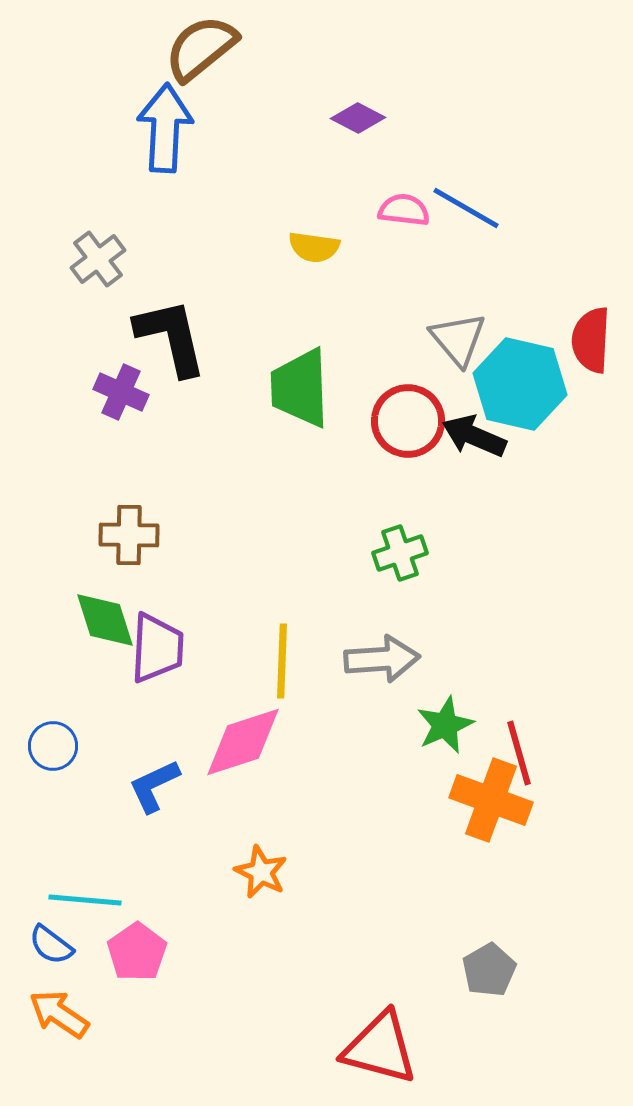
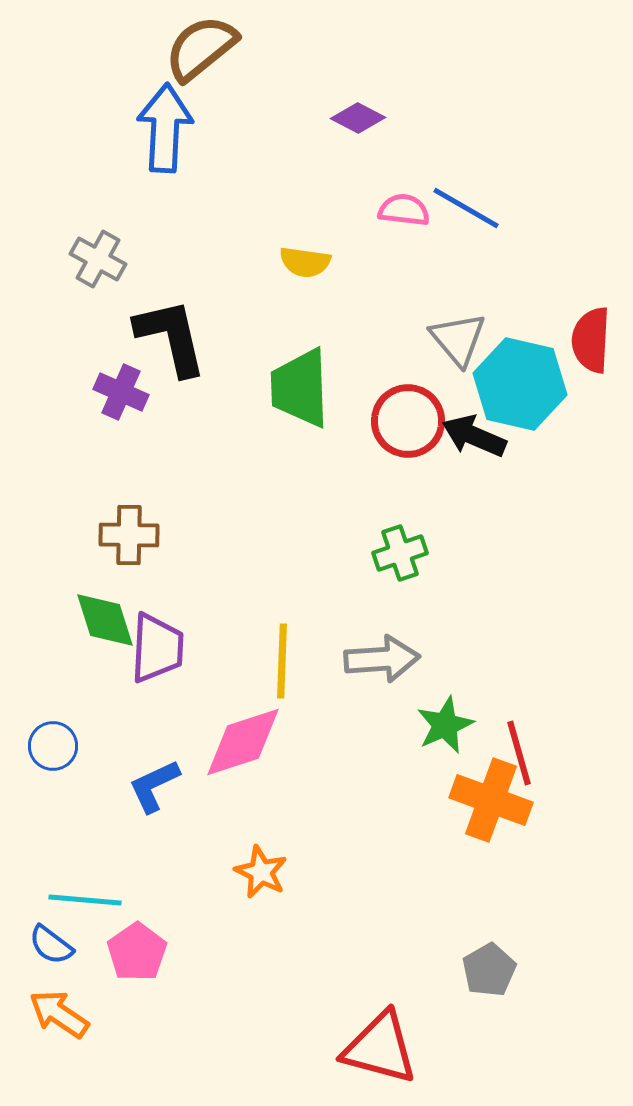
yellow semicircle: moved 9 px left, 15 px down
gray cross: rotated 24 degrees counterclockwise
